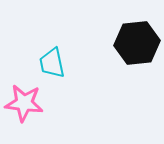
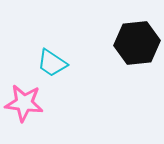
cyan trapezoid: rotated 44 degrees counterclockwise
